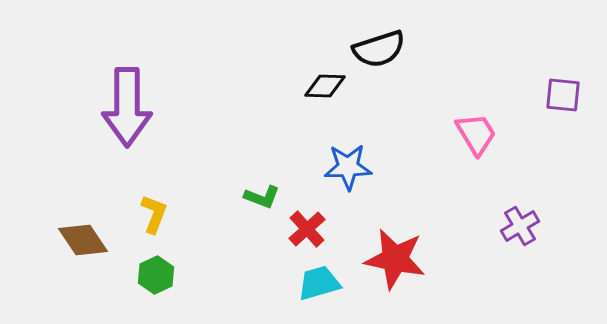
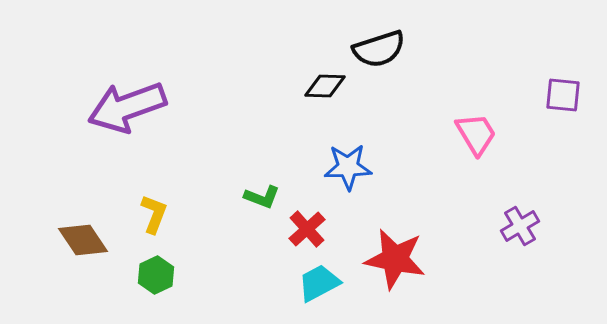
purple arrow: rotated 70 degrees clockwise
cyan trapezoid: rotated 12 degrees counterclockwise
